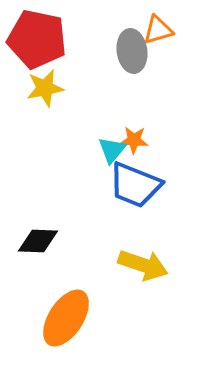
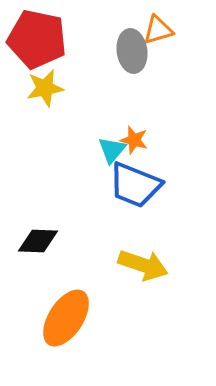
orange star: rotated 12 degrees clockwise
